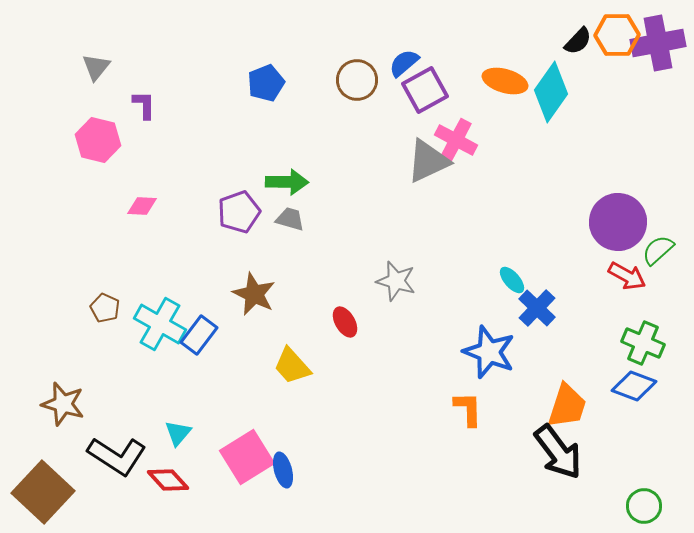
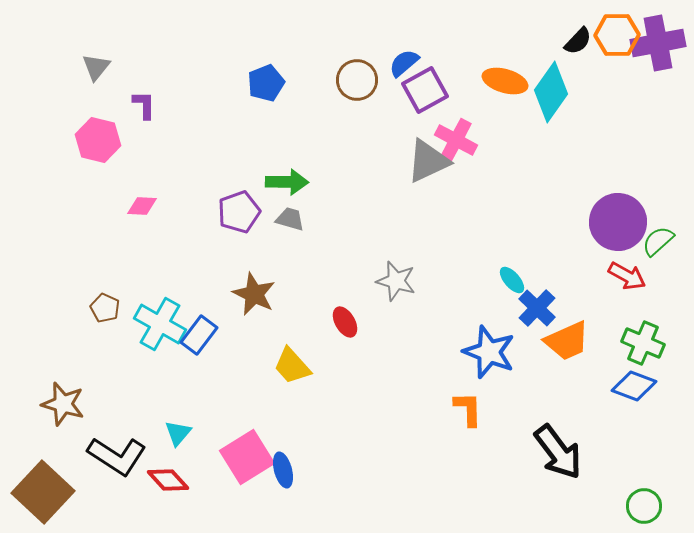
green semicircle at (658, 250): moved 9 px up
orange trapezoid at (567, 406): moved 65 px up; rotated 48 degrees clockwise
